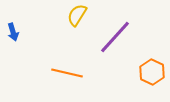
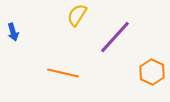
orange line: moved 4 px left
